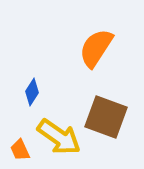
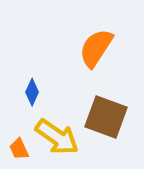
blue diamond: rotated 8 degrees counterclockwise
yellow arrow: moved 2 px left
orange trapezoid: moved 1 px left, 1 px up
